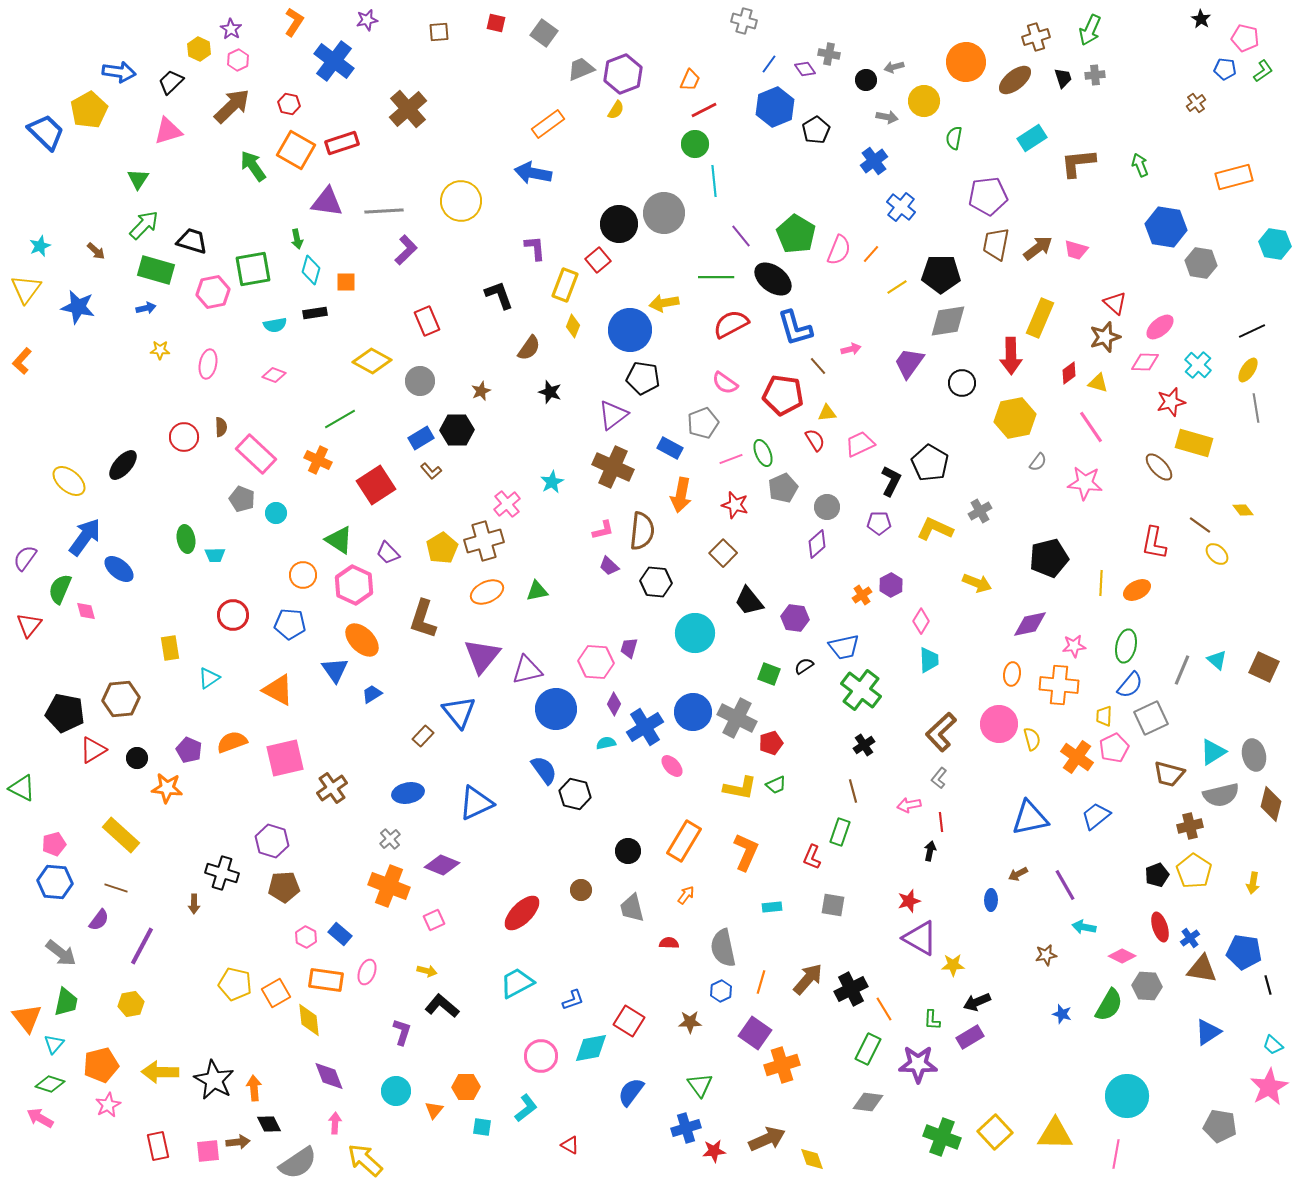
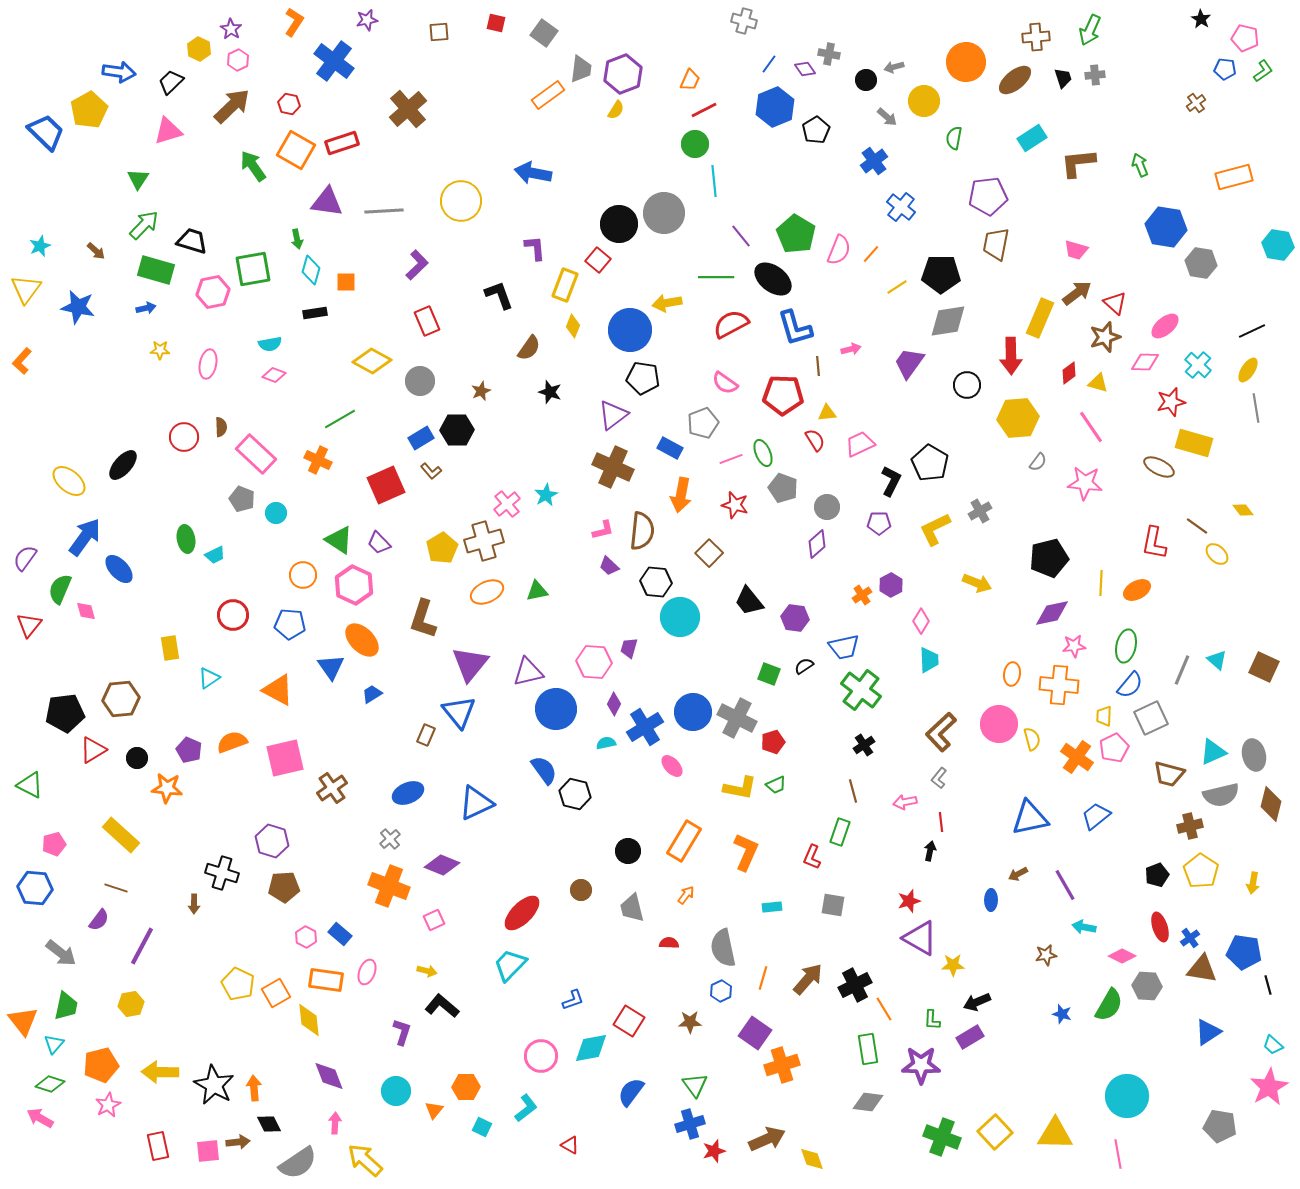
brown cross at (1036, 37): rotated 12 degrees clockwise
gray trapezoid at (581, 69): rotated 120 degrees clockwise
gray arrow at (887, 117): rotated 30 degrees clockwise
orange rectangle at (548, 124): moved 29 px up
cyan hexagon at (1275, 244): moved 3 px right, 1 px down
brown arrow at (1038, 248): moved 39 px right, 45 px down
purple L-shape at (406, 250): moved 11 px right, 15 px down
red square at (598, 260): rotated 10 degrees counterclockwise
yellow arrow at (664, 303): moved 3 px right
cyan semicircle at (275, 325): moved 5 px left, 19 px down
pink ellipse at (1160, 327): moved 5 px right, 1 px up
brown line at (818, 366): rotated 36 degrees clockwise
black circle at (962, 383): moved 5 px right, 2 px down
red pentagon at (783, 395): rotated 6 degrees counterclockwise
yellow hexagon at (1015, 418): moved 3 px right; rotated 6 degrees clockwise
brown ellipse at (1159, 467): rotated 20 degrees counterclockwise
cyan star at (552, 482): moved 6 px left, 13 px down
red square at (376, 485): moved 10 px right; rotated 9 degrees clockwise
gray pentagon at (783, 488): rotated 28 degrees counterclockwise
brown line at (1200, 525): moved 3 px left, 1 px down
yellow L-shape at (935, 529): rotated 51 degrees counterclockwise
purple trapezoid at (388, 553): moved 9 px left, 10 px up
brown square at (723, 553): moved 14 px left
cyan trapezoid at (215, 555): rotated 25 degrees counterclockwise
blue ellipse at (119, 569): rotated 8 degrees clockwise
purple diamond at (1030, 624): moved 22 px right, 11 px up
cyan circle at (695, 633): moved 15 px left, 16 px up
purple triangle at (482, 656): moved 12 px left, 8 px down
pink hexagon at (596, 662): moved 2 px left
blue triangle at (335, 670): moved 4 px left, 3 px up
purple triangle at (527, 670): moved 1 px right, 2 px down
black pentagon at (65, 713): rotated 18 degrees counterclockwise
brown rectangle at (423, 736): moved 3 px right, 1 px up; rotated 20 degrees counterclockwise
red pentagon at (771, 743): moved 2 px right, 1 px up
cyan triangle at (1213, 752): rotated 8 degrees clockwise
green triangle at (22, 788): moved 8 px right, 3 px up
blue ellipse at (408, 793): rotated 12 degrees counterclockwise
pink arrow at (909, 805): moved 4 px left, 3 px up
yellow pentagon at (1194, 871): moved 7 px right
blue hexagon at (55, 882): moved 20 px left, 6 px down
orange line at (761, 982): moved 2 px right, 4 px up
cyan trapezoid at (517, 983): moved 7 px left, 18 px up; rotated 18 degrees counterclockwise
yellow pentagon at (235, 984): moved 3 px right; rotated 12 degrees clockwise
black cross at (851, 989): moved 4 px right, 4 px up
green trapezoid at (66, 1002): moved 4 px down
orange triangle at (27, 1018): moved 4 px left, 3 px down
green rectangle at (868, 1049): rotated 36 degrees counterclockwise
purple star at (918, 1064): moved 3 px right, 1 px down
black star at (214, 1080): moved 5 px down
green triangle at (700, 1085): moved 5 px left
cyan square at (482, 1127): rotated 18 degrees clockwise
blue cross at (686, 1128): moved 4 px right, 4 px up
red star at (714, 1151): rotated 10 degrees counterclockwise
pink line at (1116, 1154): moved 2 px right; rotated 20 degrees counterclockwise
